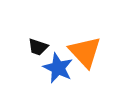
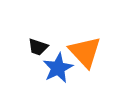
blue star: rotated 20 degrees clockwise
